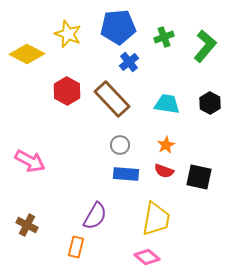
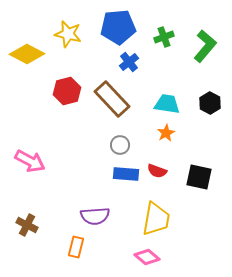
yellow star: rotated 8 degrees counterclockwise
red hexagon: rotated 16 degrees clockwise
orange star: moved 12 px up
red semicircle: moved 7 px left
purple semicircle: rotated 56 degrees clockwise
